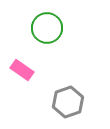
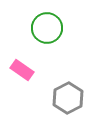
gray hexagon: moved 4 px up; rotated 8 degrees counterclockwise
